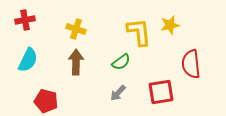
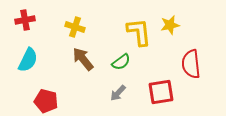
yellow cross: moved 1 px left, 2 px up
brown arrow: moved 7 px right, 3 px up; rotated 40 degrees counterclockwise
